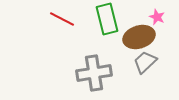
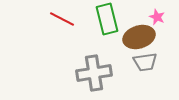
gray trapezoid: rotated 145 degrees counterclockwise
